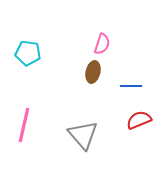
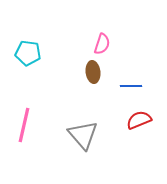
brown ellipse: rotated 20 degrees counterclockwise
